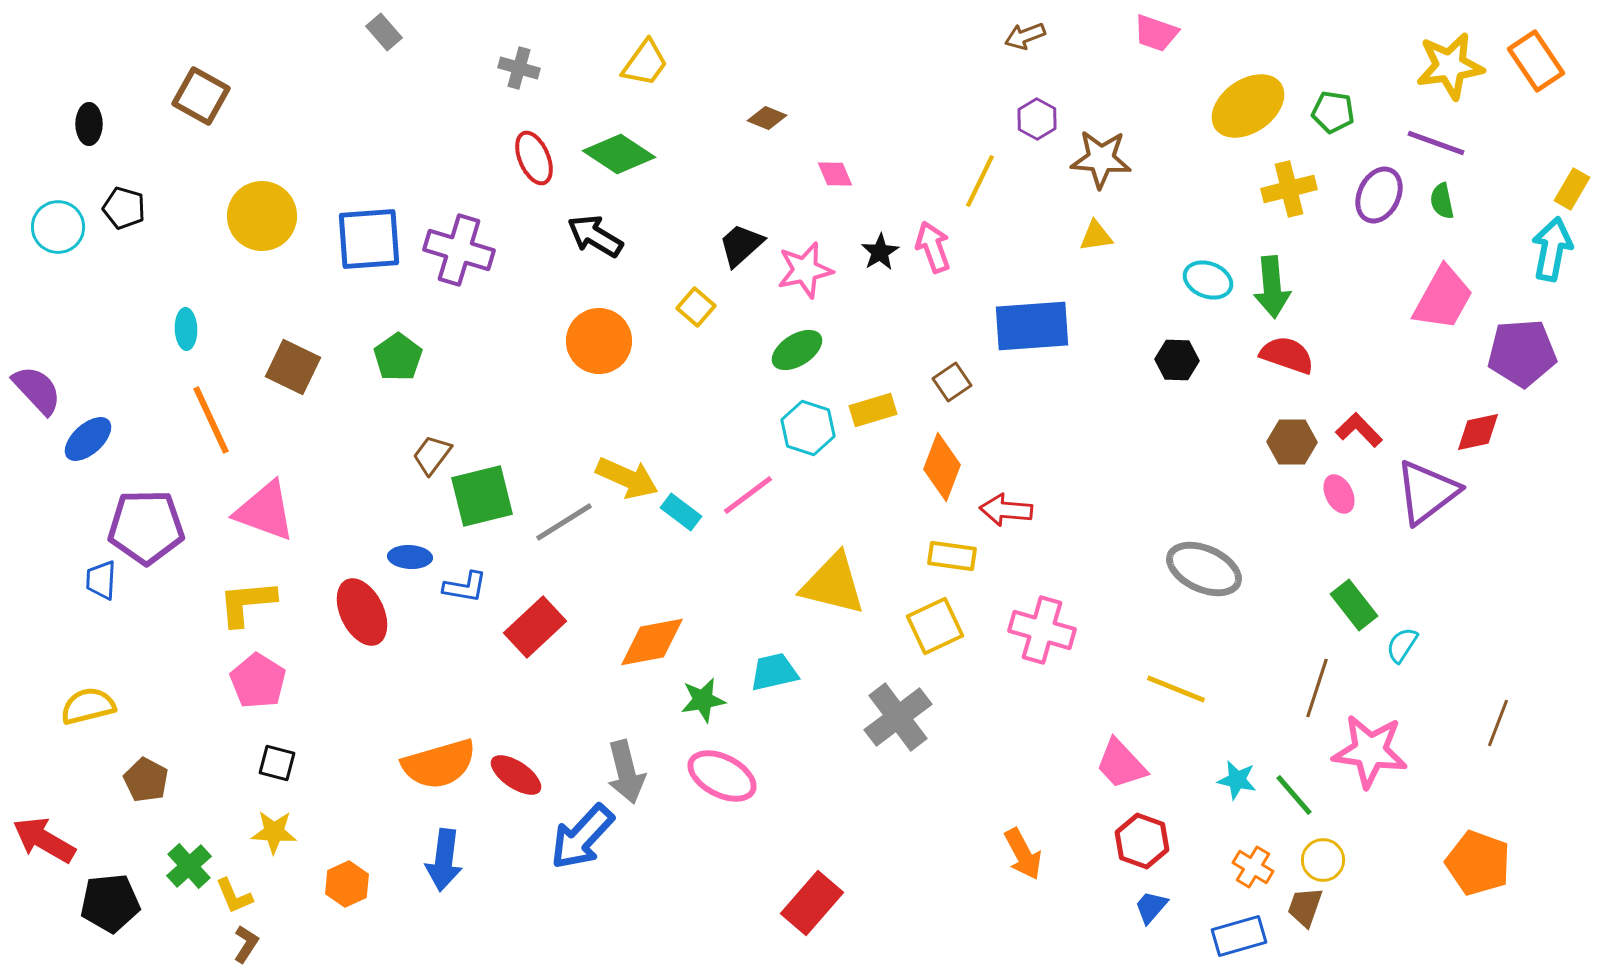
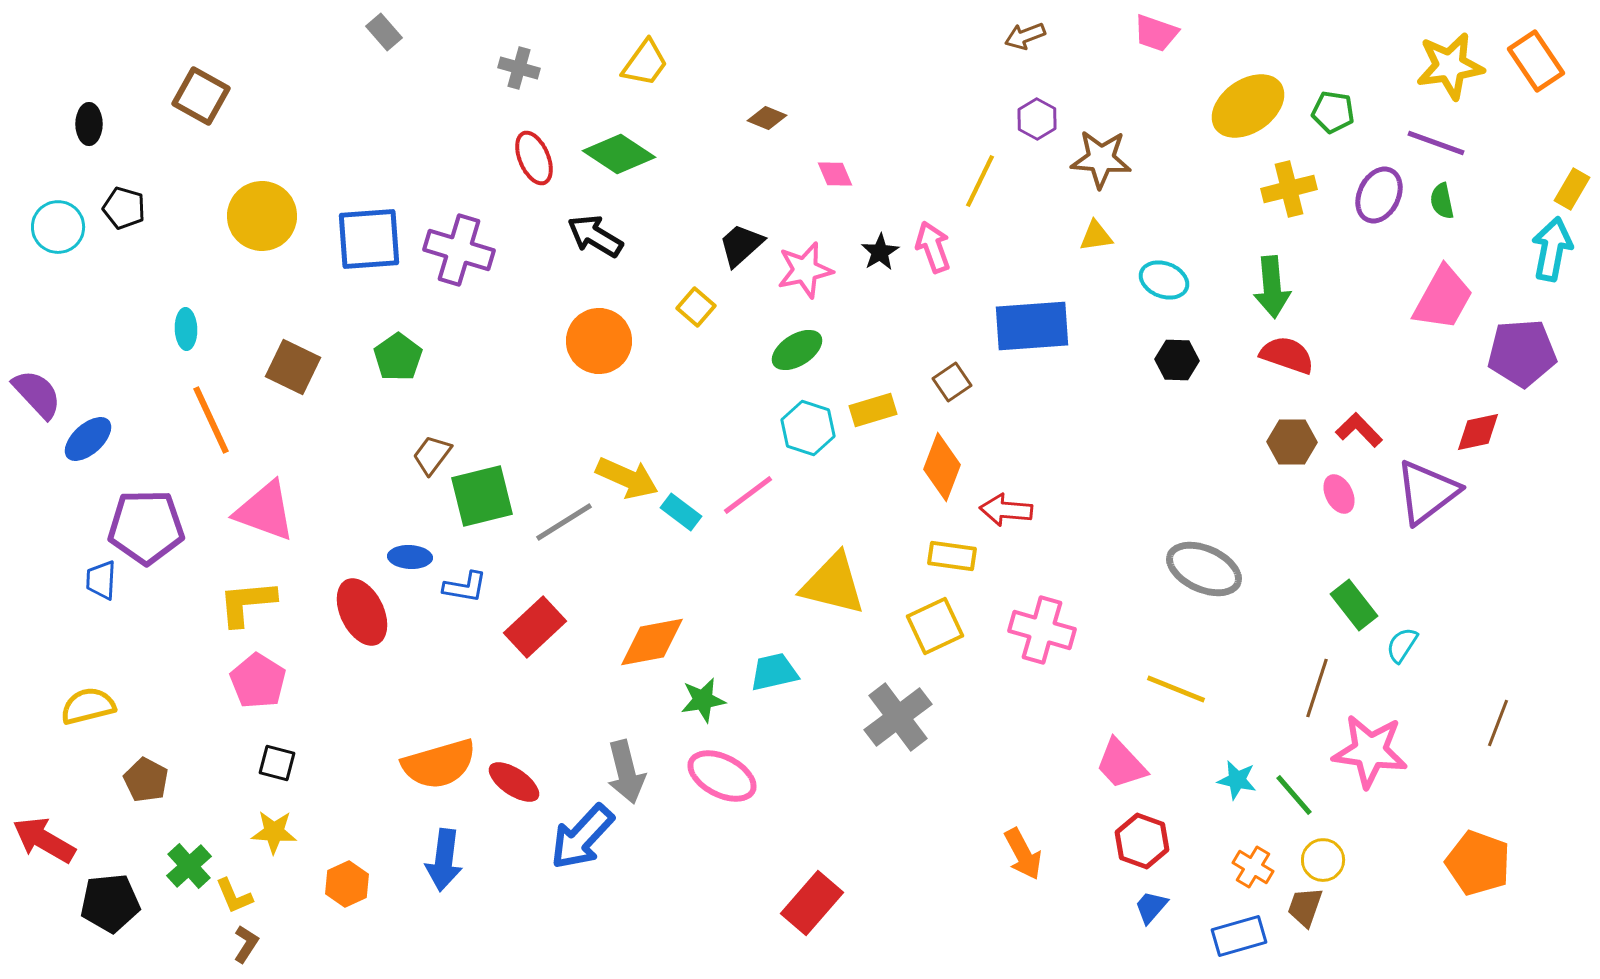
cyan ellipse at (1208, 280): moved 44 px left
purple semicircle at (37, 390): moved 4 px down
red ellipse at (516, 775): moved 2 px left, 7 px down
